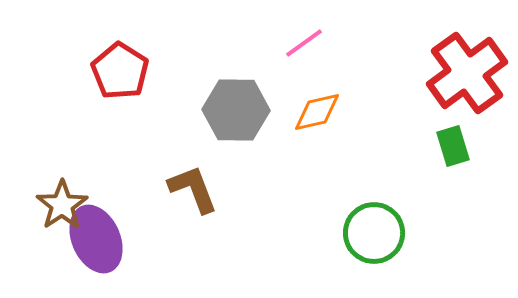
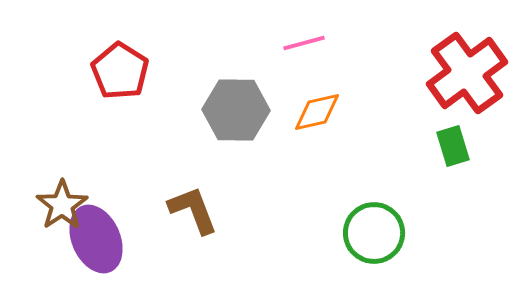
pink line: rotated 21 degrees clockwise
brown L-shape: moved 21 px down
